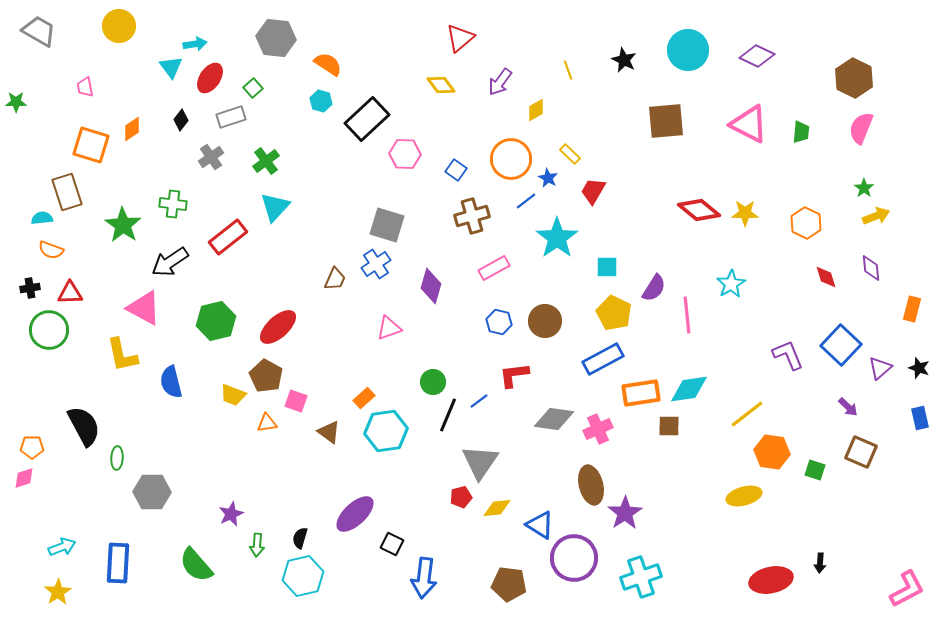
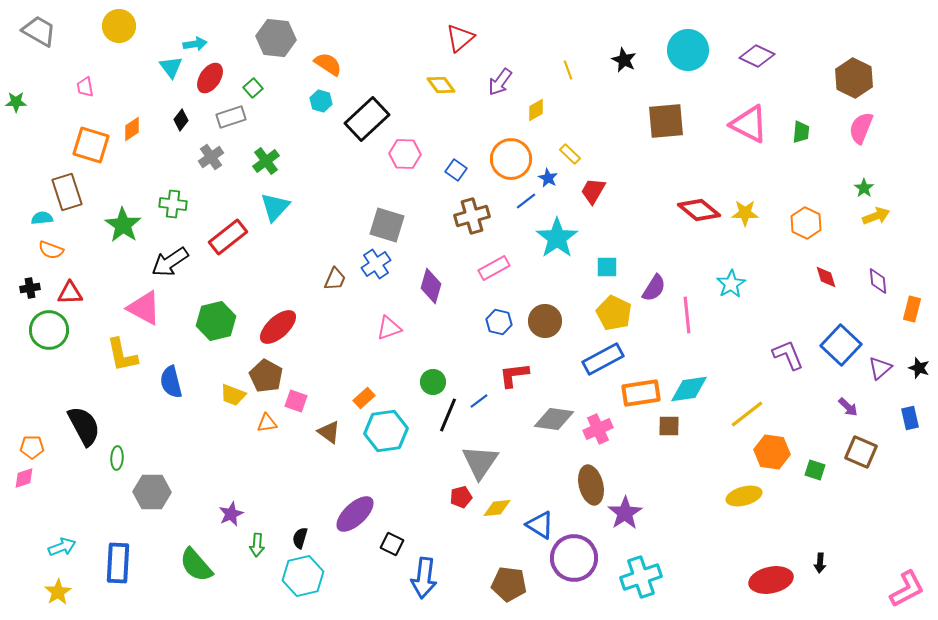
purple diamond at (871, 268): moved 7 px right, 13 px down
blue rectangle at (920, 418): moved 10 px left
